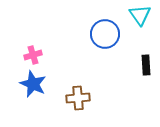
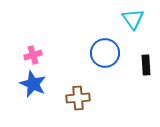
cyan triangle: moved 7 px left, 4 px down
blue circle: moved 19 px down
